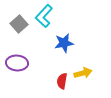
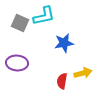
cyan L-shape: rotated 145 degrees counterclockwise
gray square: moved 1 px right, 1 px up; rotated 24 degrees counterclockwise
